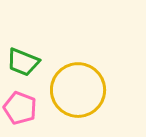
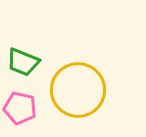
pink pentagon: rotated 8 degrees counterclockwise
